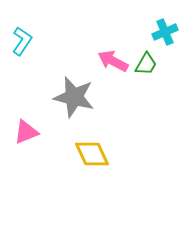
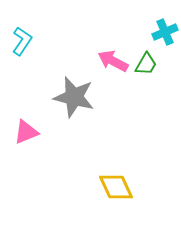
yellow diamond: moved 24 px right, 33 px down
